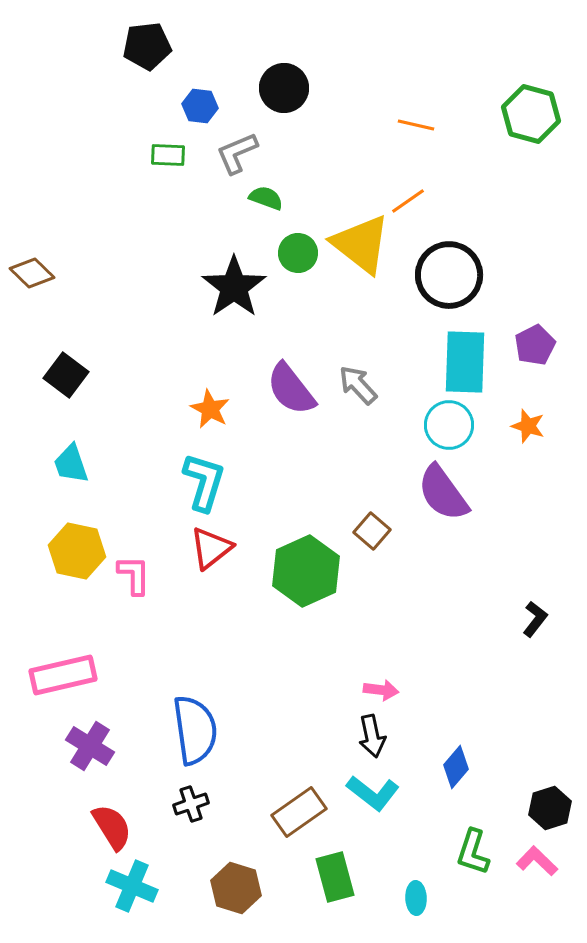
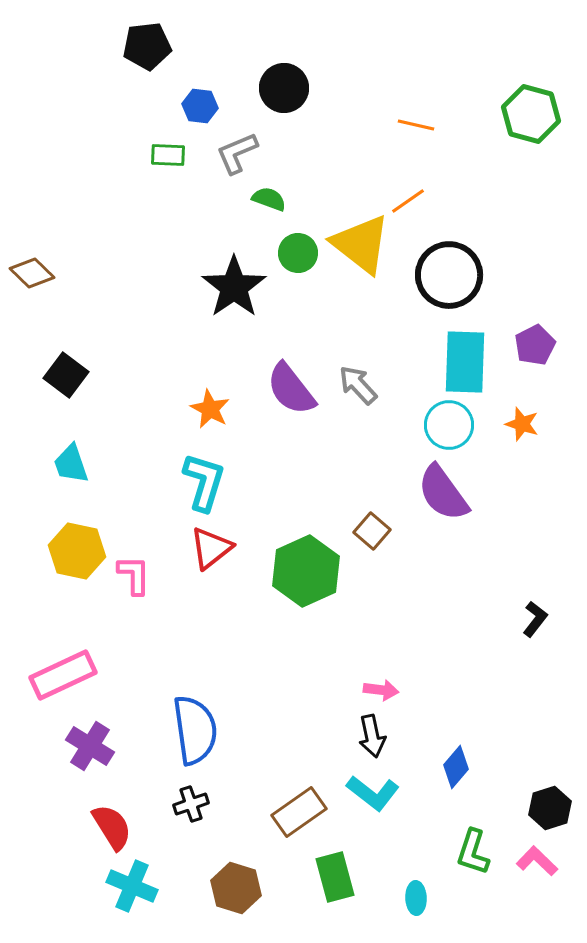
green semicircle at (266, 198): moved 3 px right, 1 px down
orange star at (528, 426): moved 6 px left, 2 px up
pink rectangle at (63, 675): rotated 12 degrees counterclockwise
